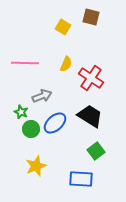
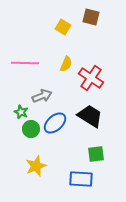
green square: moved 3 px down; rotated 30 degrees clockwise
